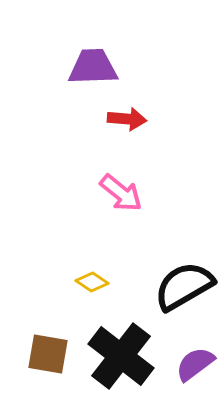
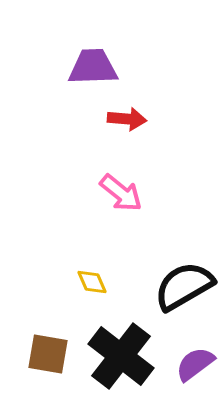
yellow diamond: rotated 32 degrees clockwise
